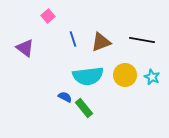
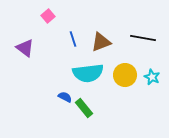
black line: moved 1 px right, 2 px up
cyan semicircle: moved 3 px up
